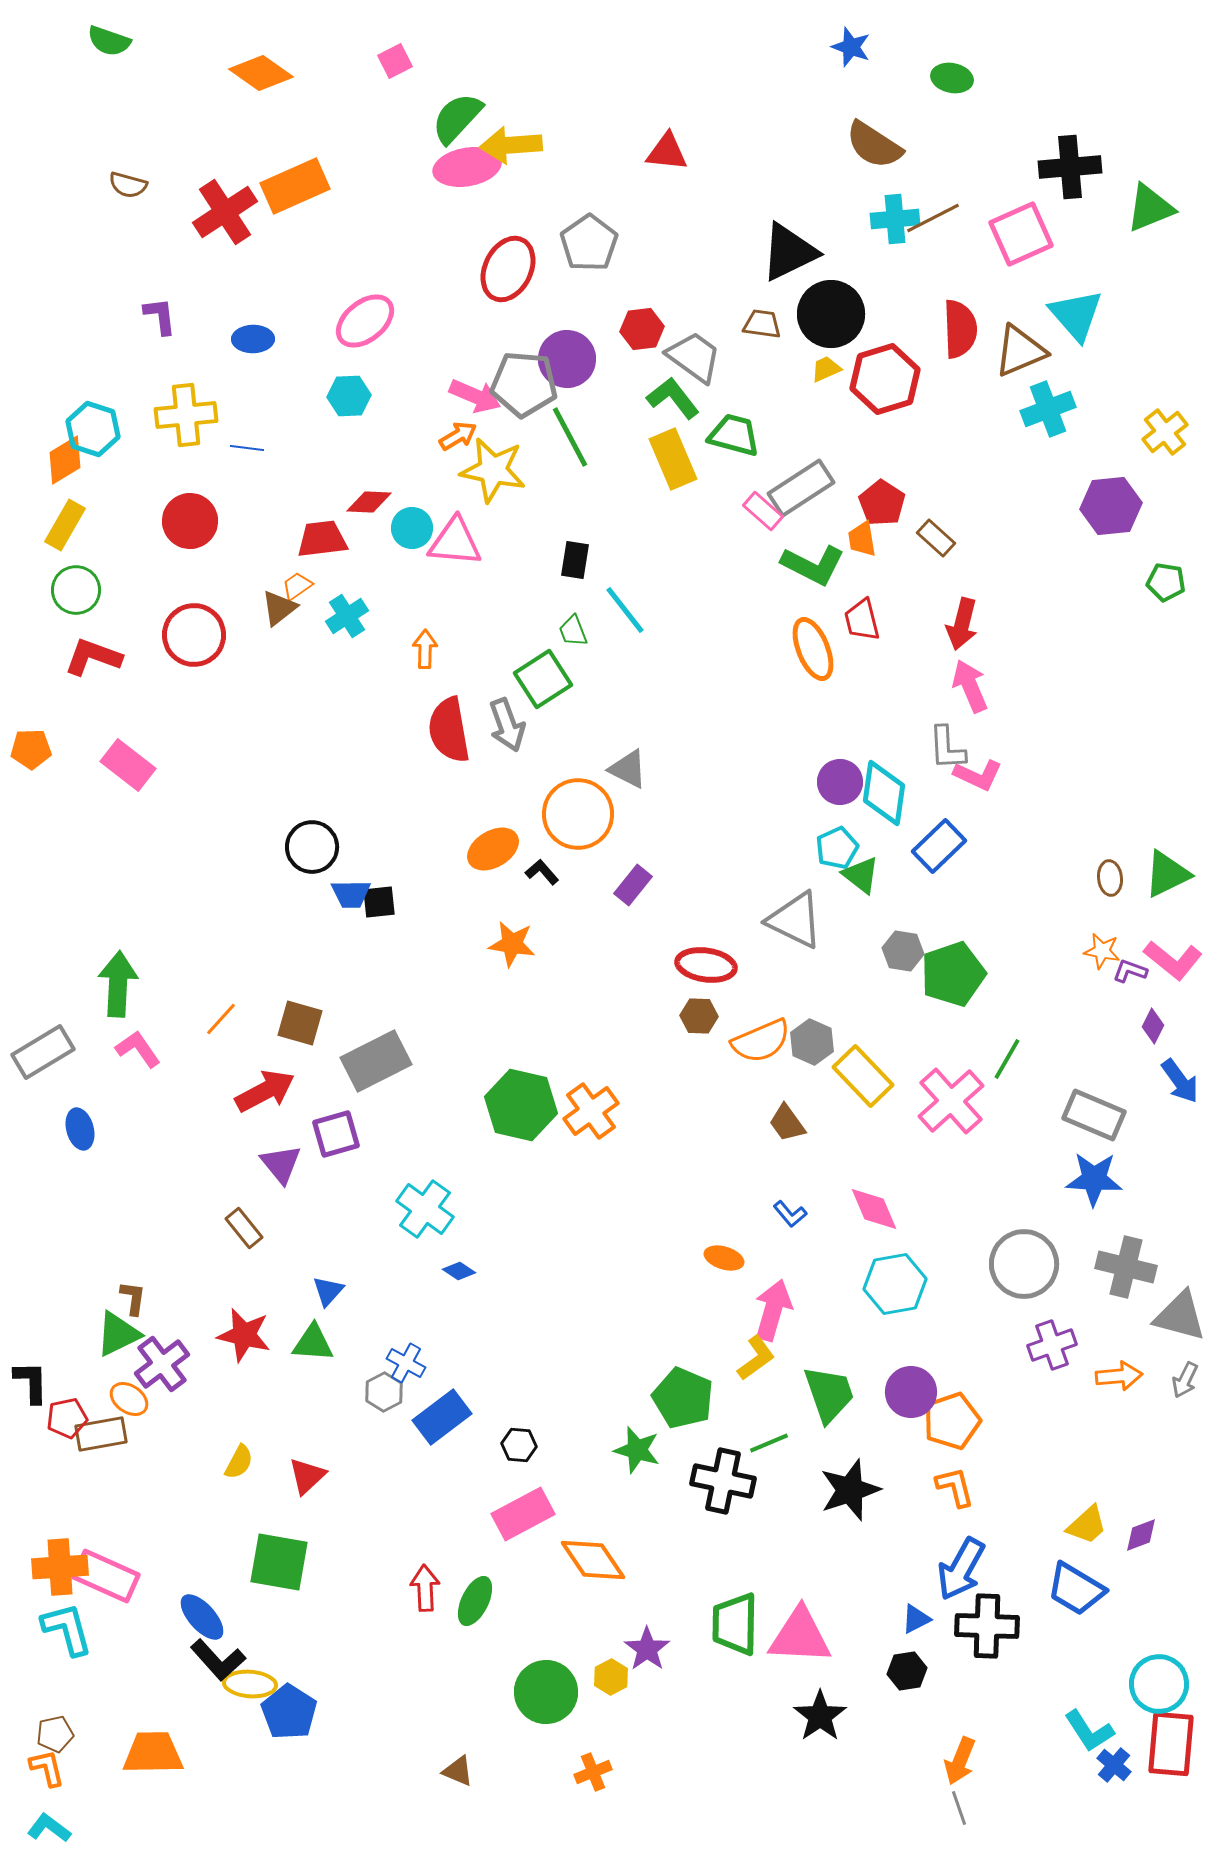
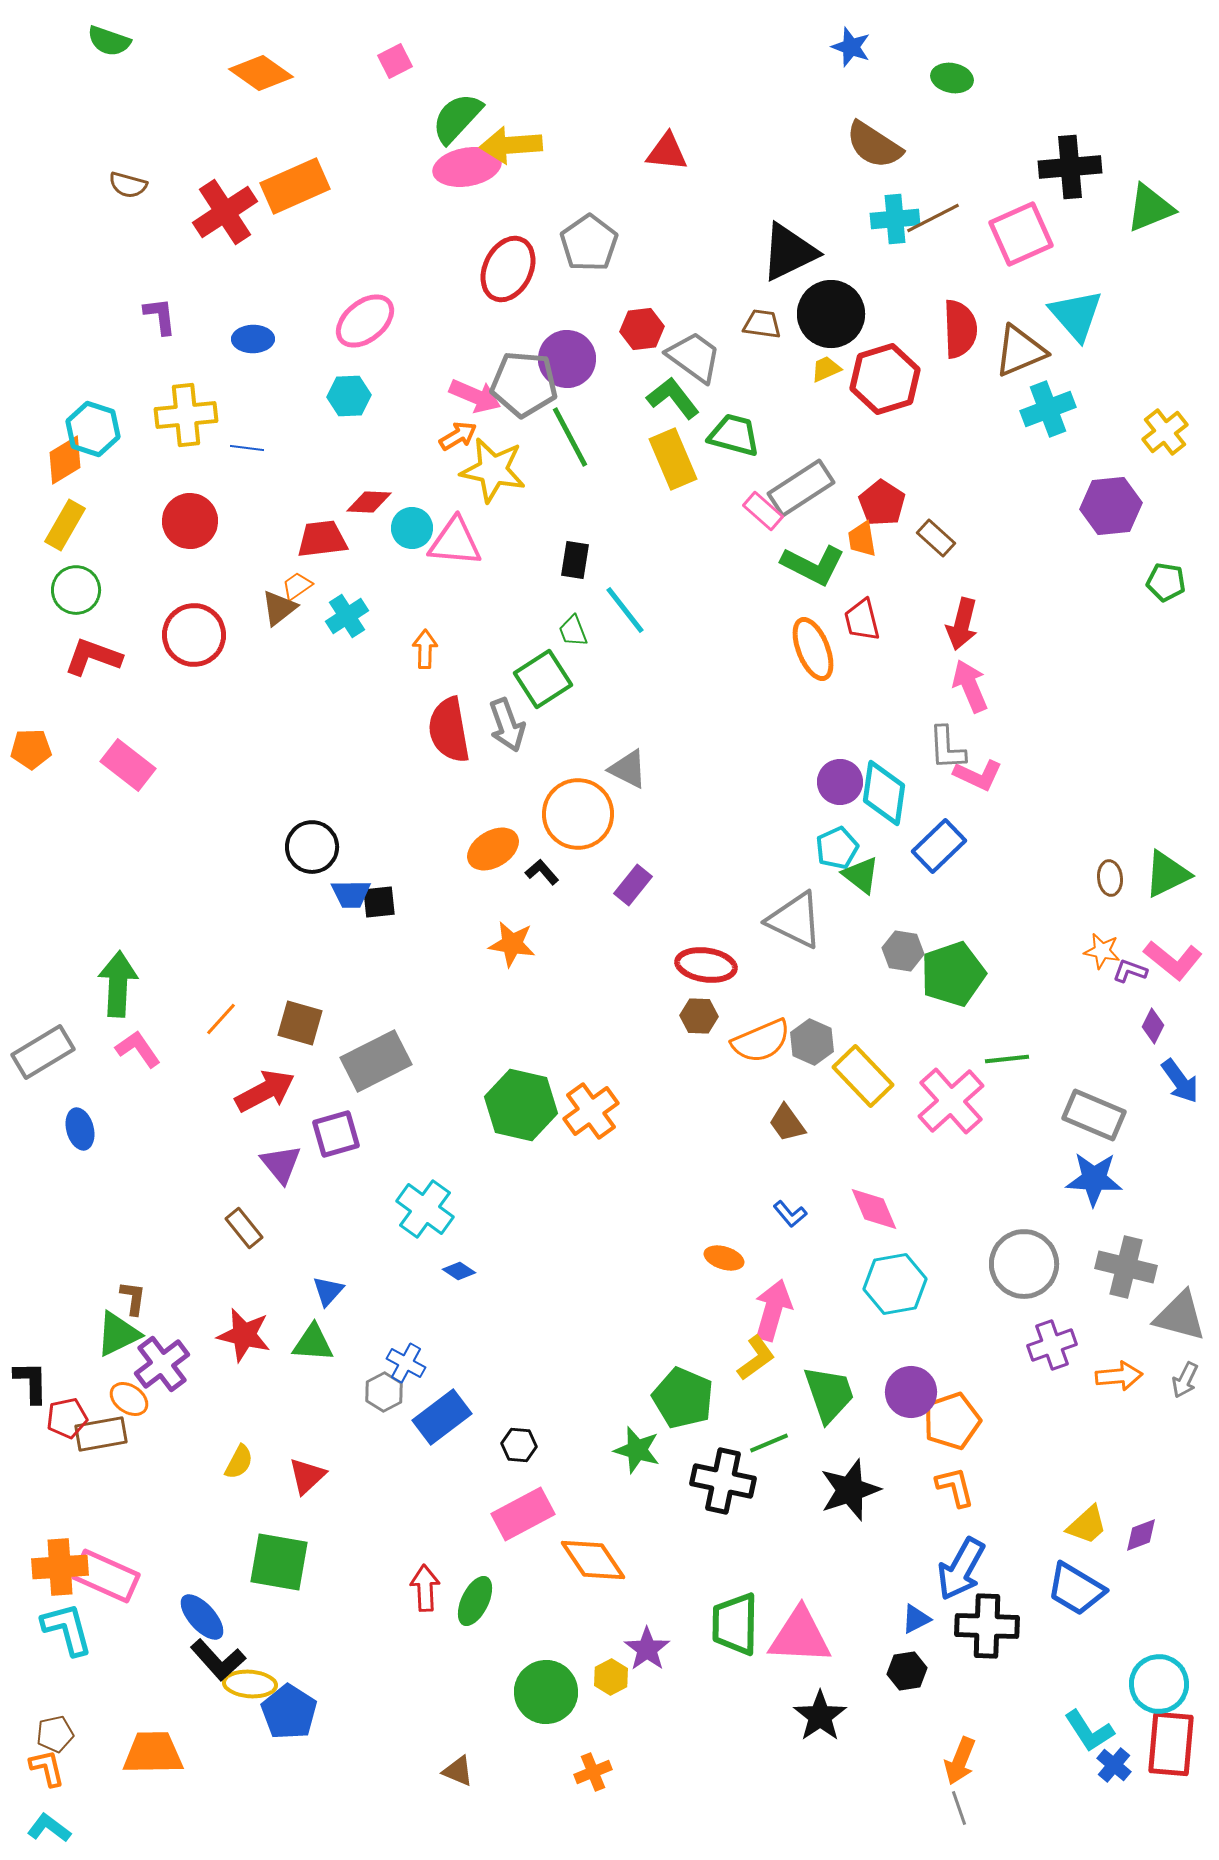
green line at (1007, 1059): rotated 54 degrees clockwise
